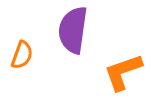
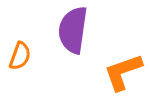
orange semicircle: moved 2 px left, 1 px down
